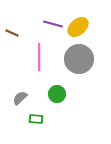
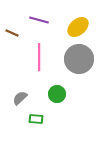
purple line: moved 14 px left, 4 px up
